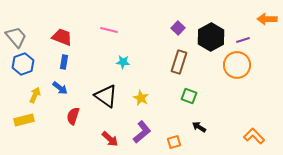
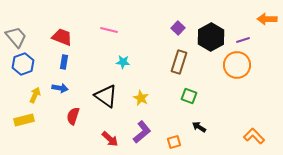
blue arrow: rotated 28 degrees counterclockwise
